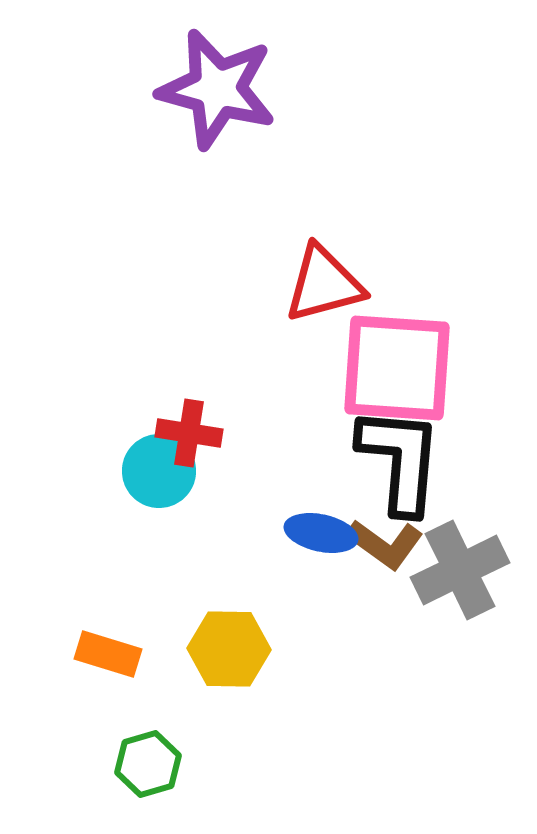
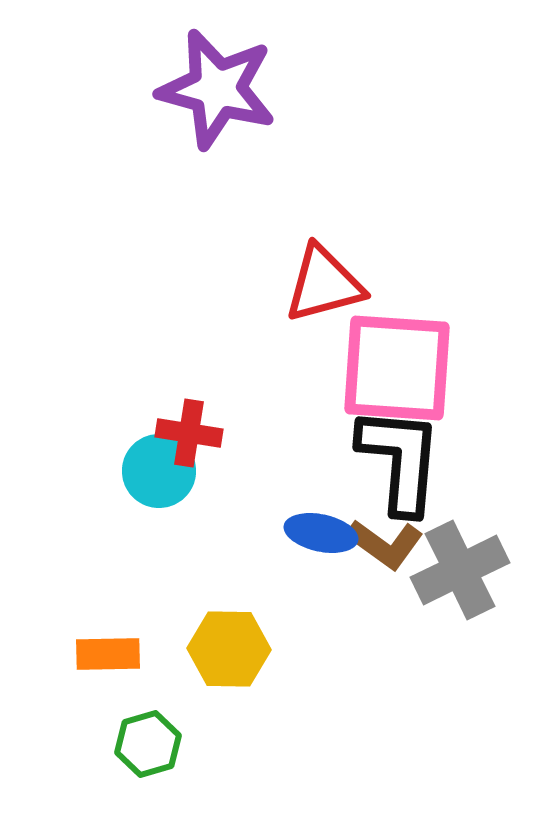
orange rectangle: rotated 18 degrees counterclockwise
green hexagon: moved 20 px up
